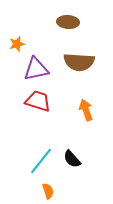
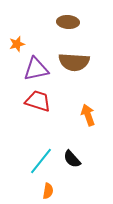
brown semicircle: moved 5 px left
orange arrow: moved 2 px right, 5 px down
orange semicircle: rotated 28 degrees clockwise
